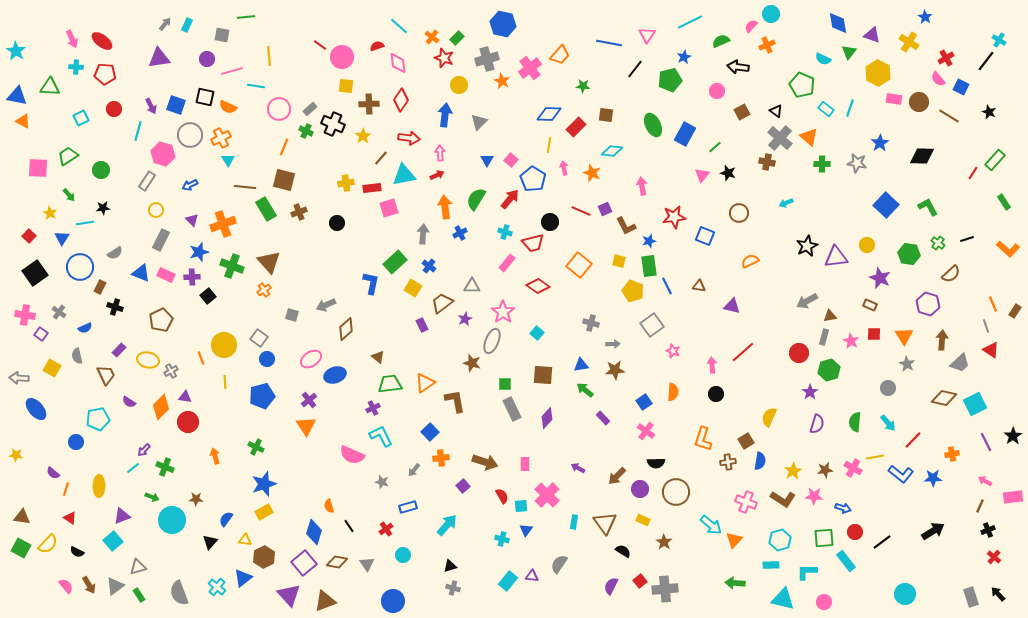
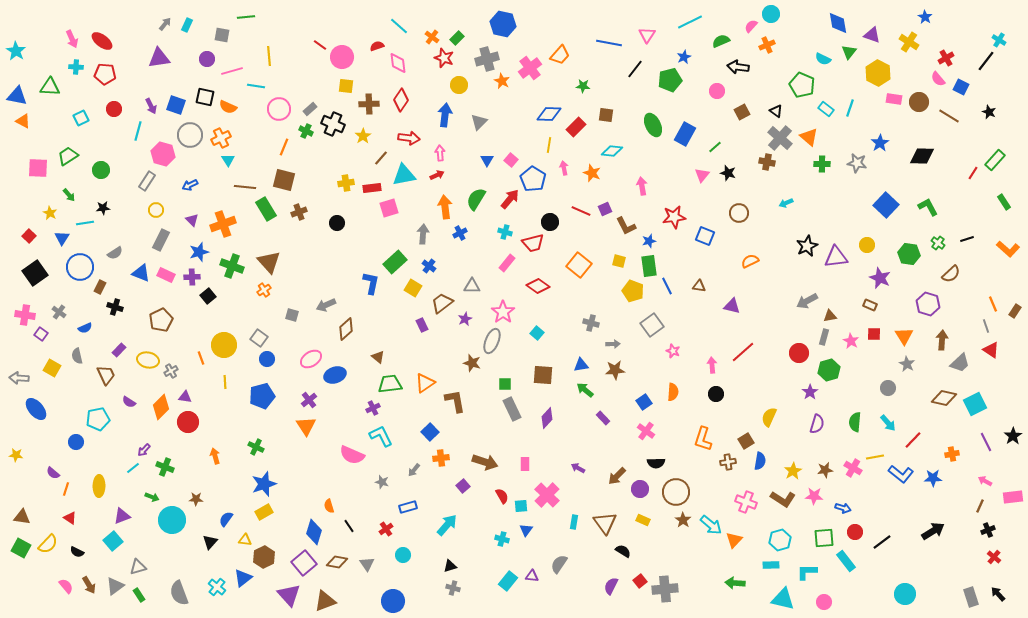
brown star at (664, 542): moved 19 px right, 22 px up
